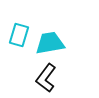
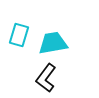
cyan trapezoid: moved 3 px right
